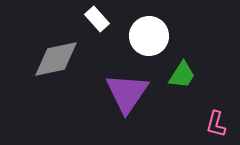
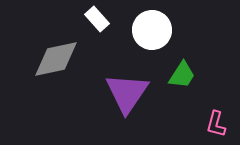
white circle: moved 3 px right, 6 px up
